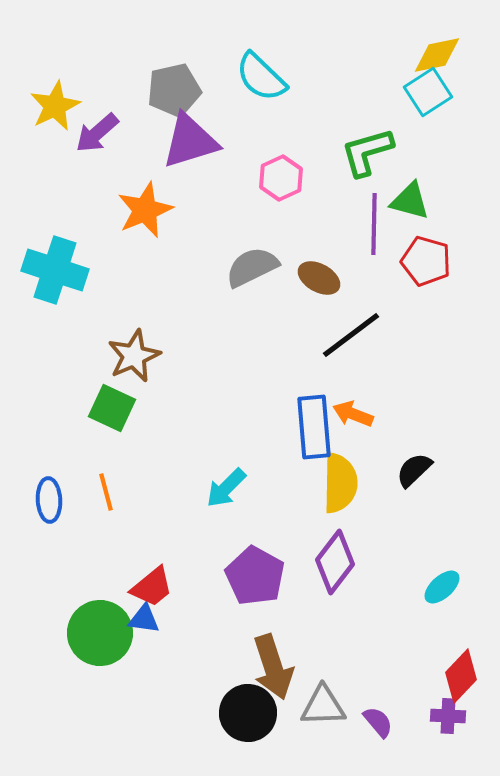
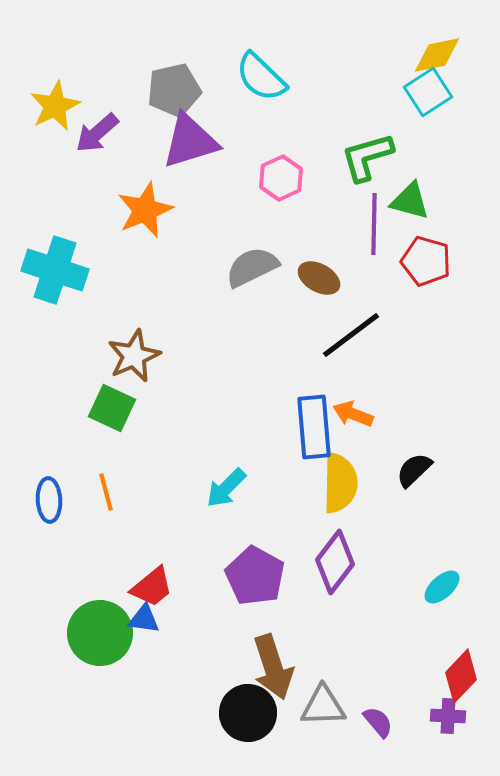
green L-shape: moved 5 px down
